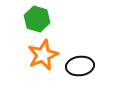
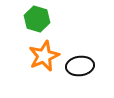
orange star: moved 1 px right, 1 px down
